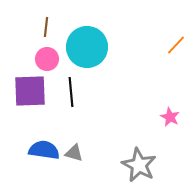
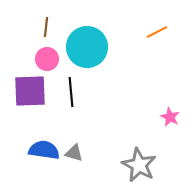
orange line: moved 19 px left, 13 px up; rotated 20 degrees clockwise
